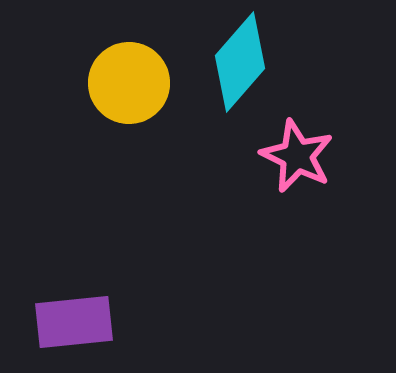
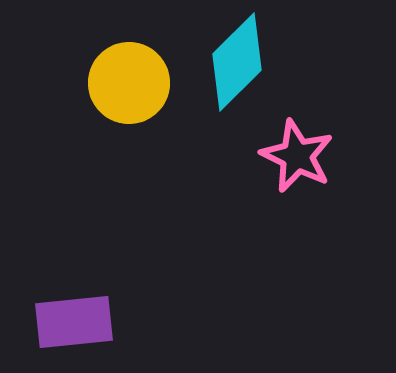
cyan diamond: moved 3 px left; rotated 4 degrees clockwise
